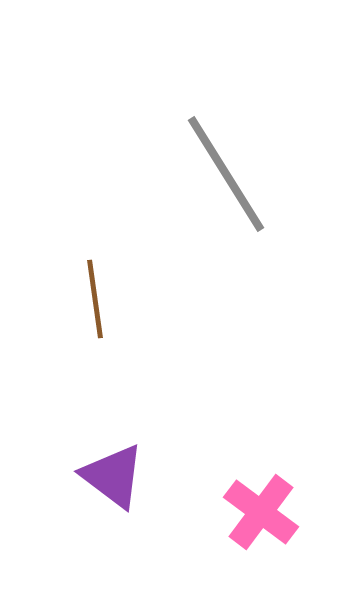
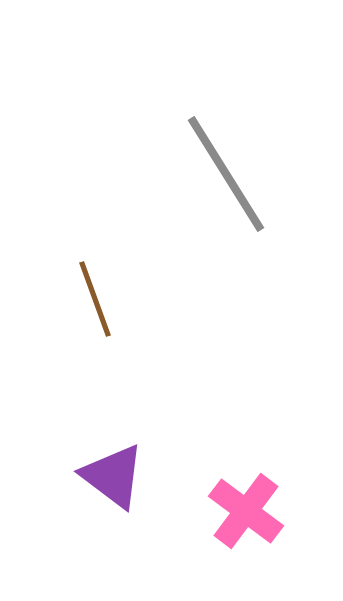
brown line: rotated 12 degrees counterclockwise
pink cross: moved 15 px left, 1 px up
